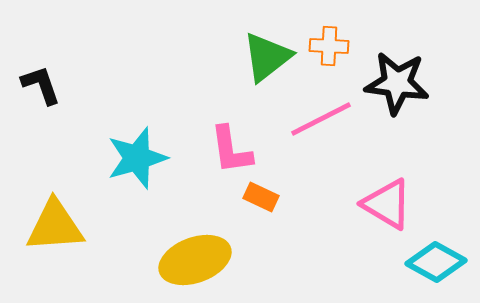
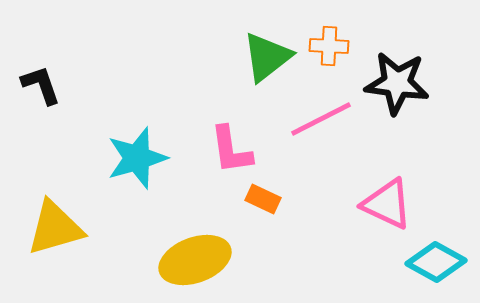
orange rectangle: moved 2 px right, 2 px down
pink triangle: rotated 6 degrees counterclockwise
yellow triangle: moved 2 px down; rotated 12 degrees counterclockwise
